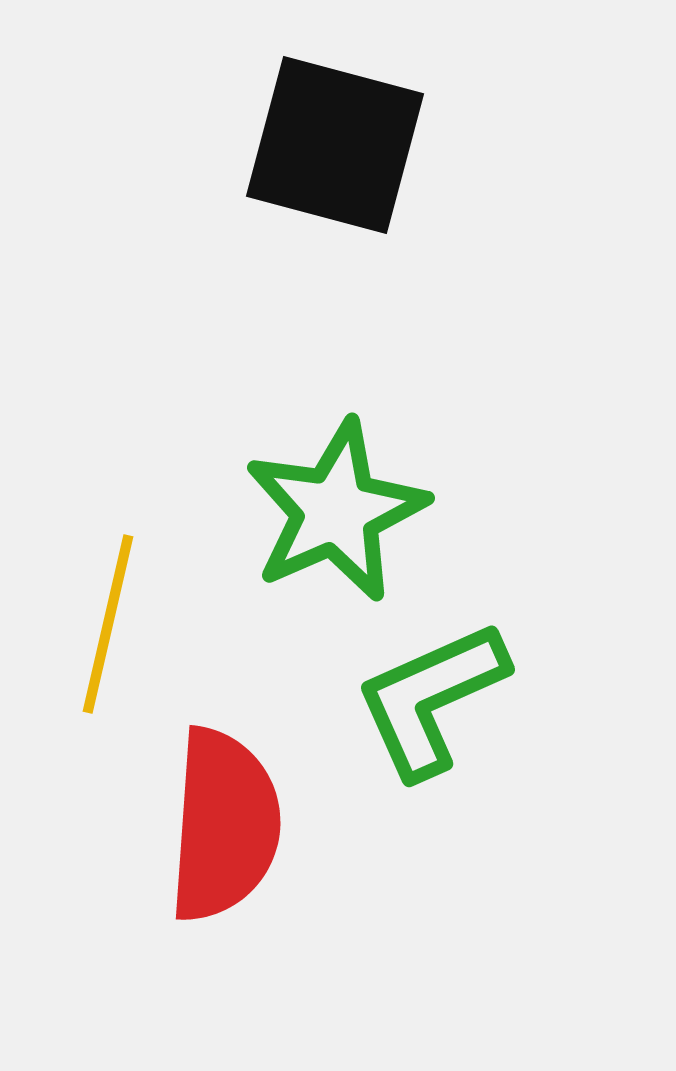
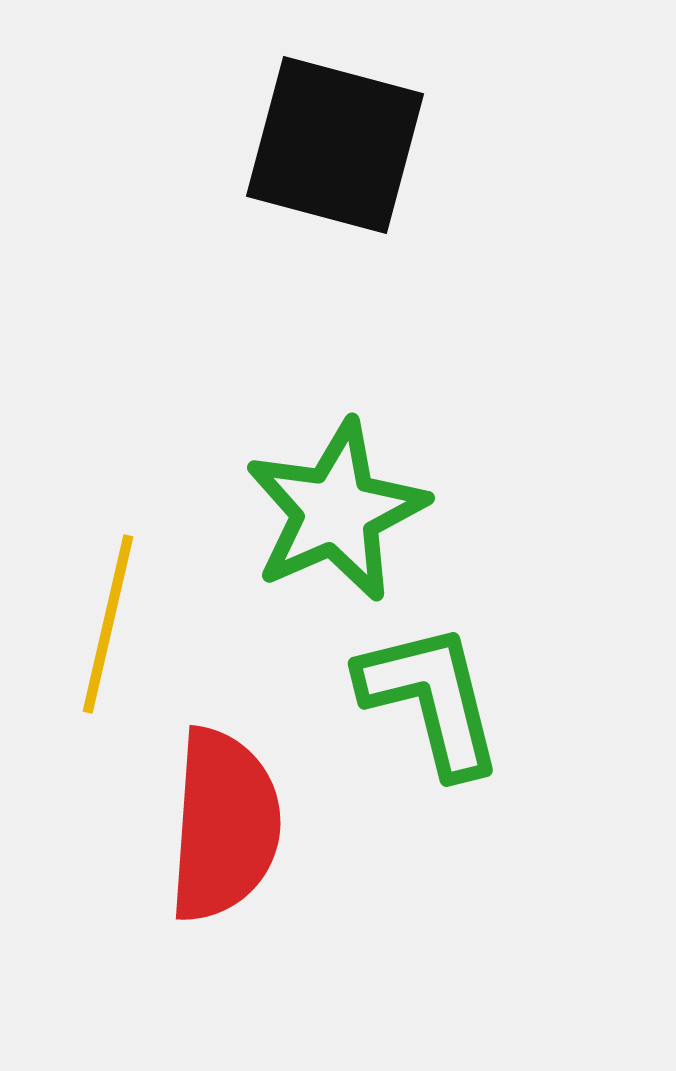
green L-shape: rotated 100 degrees clockwise
